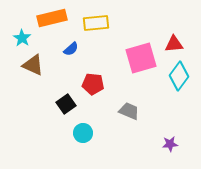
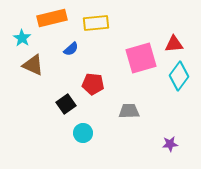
gray trapezoid: rotated 25 degrees counterclockwise
